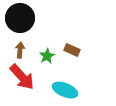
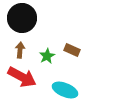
black circle: moved 2 px right
red arrow: rotated 20 degrees counterclockwise
